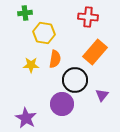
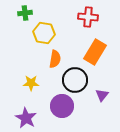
orange rectangle: rotated 10 degrees counterclockwise
yellow star: moved 18 px down
purple circle: moved 2 px down
